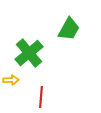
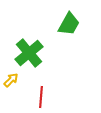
green trapezoid: moved 5 px up
yellow arrow: rotated 42 degrees counterclockwise
